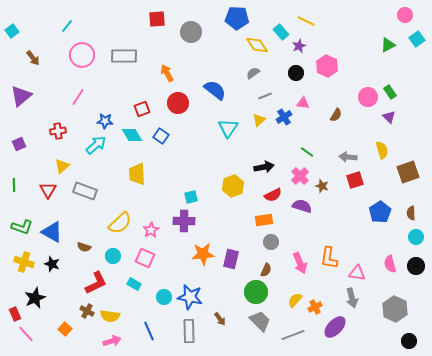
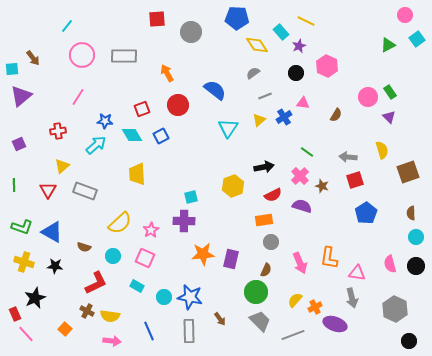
cyan square at (12, 31): moved 38 px down; rotated 32 degrees clockwise
red circle at (178, 103): moved 2 px down
blue square at (161, 136): rotated 28 degrees clockwise
blue pentagon at (380, 212): moved 14 px left, 1 px down
black star at (52, 264): moved 3 px right, 2 px down; rotated 14 degrees counterclockwise
cyan rectangle at (134, 284): moved 3 px right, 2 px down
purple ellipse at (335, 327): moved 3 px up; rotated 65 degrees clockwise
pink arrow at (112, 341): rotated 24 degrees clockwise
